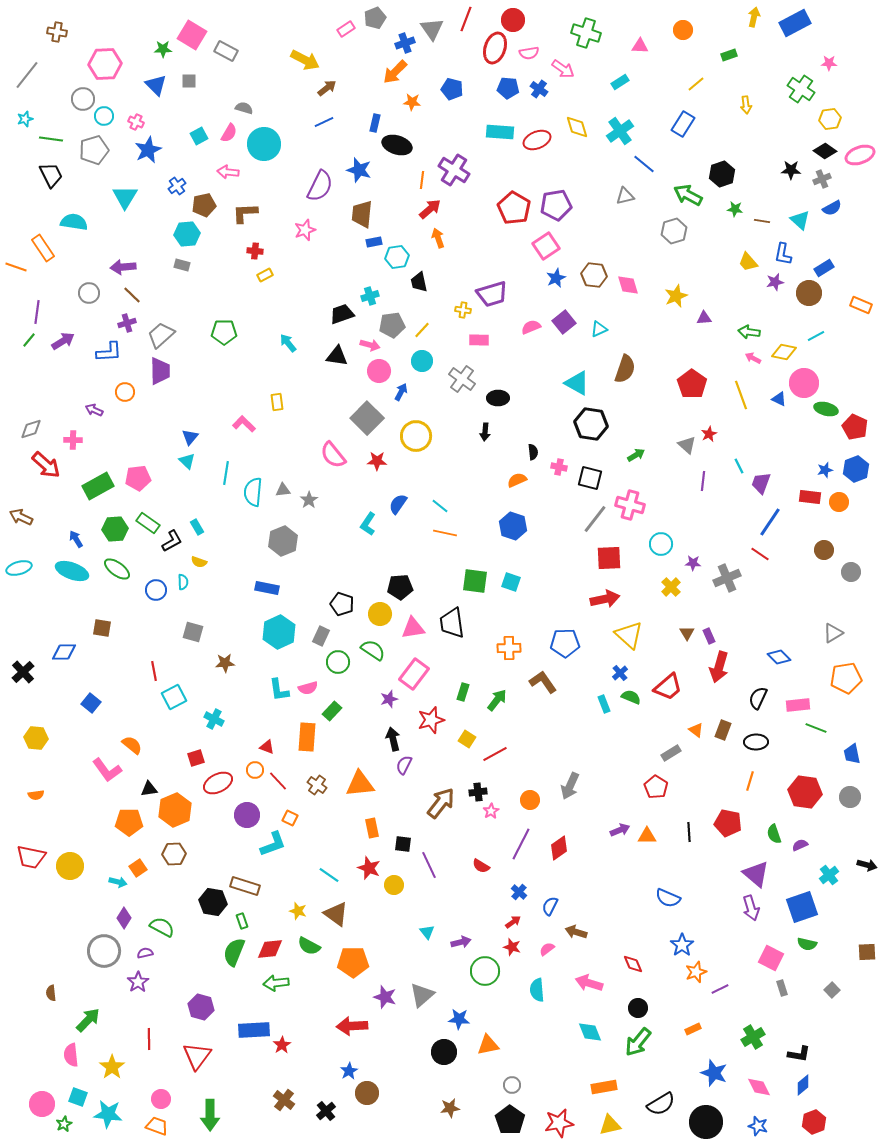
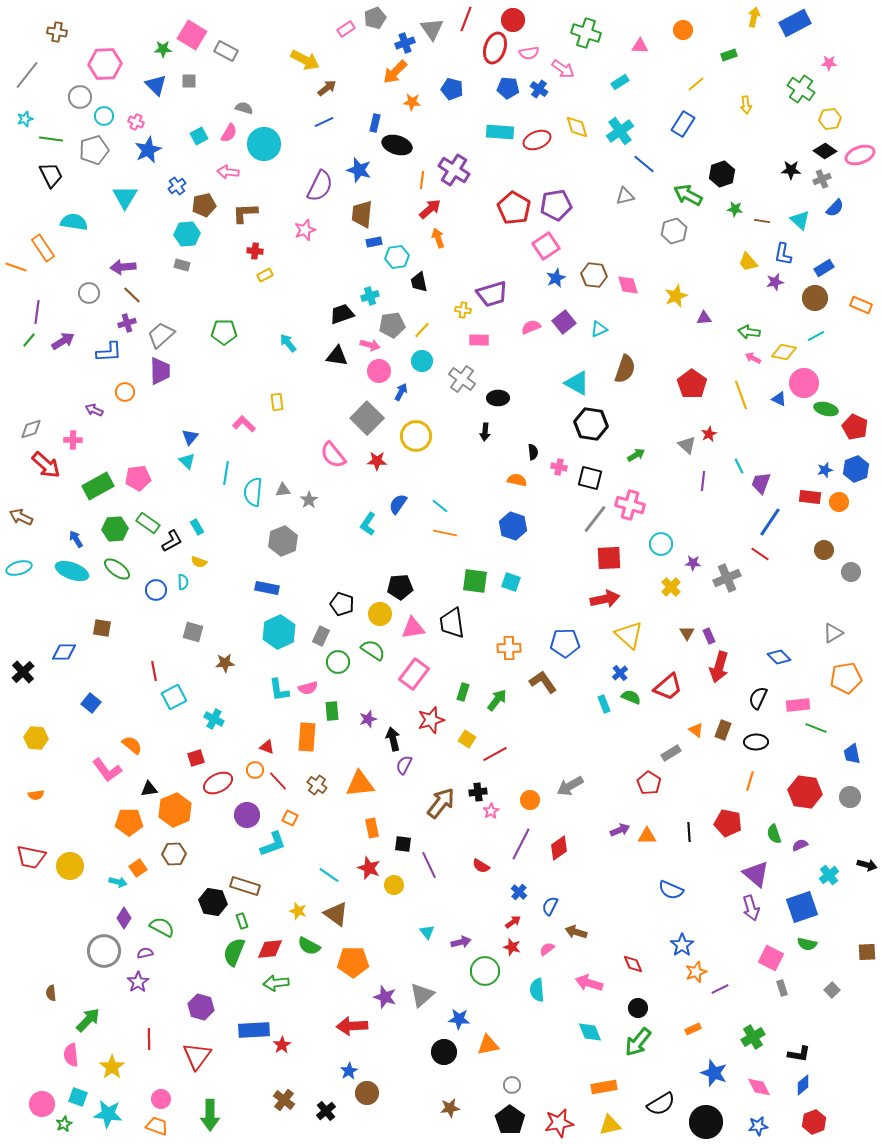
gray circle at (83, 99): moved 3 px left, 2 px up
blue semicircle at (832, 208): moved 3 px right; rotated 18 degrees counterclockwise
brown circle at (809, 293): moved 6 px right, 5 px down
orange semicircle at (517, 480): rotated 36 degrees clockwise
purple star at (389, 699): moved 21 px left, 20 px down
green rectangle at (332, 711): rotated 48 degrees counterclockwise
gray arrow at (570, 786): rotated 36 degrees clockwise
red pentagon at (656, 787): moved 7 px left, 4 px up
blue semicircle at (668, 898): moved 3 px right, 8 px up
blue star at (758, 1126): rotated 24 degrees counterclockwise
